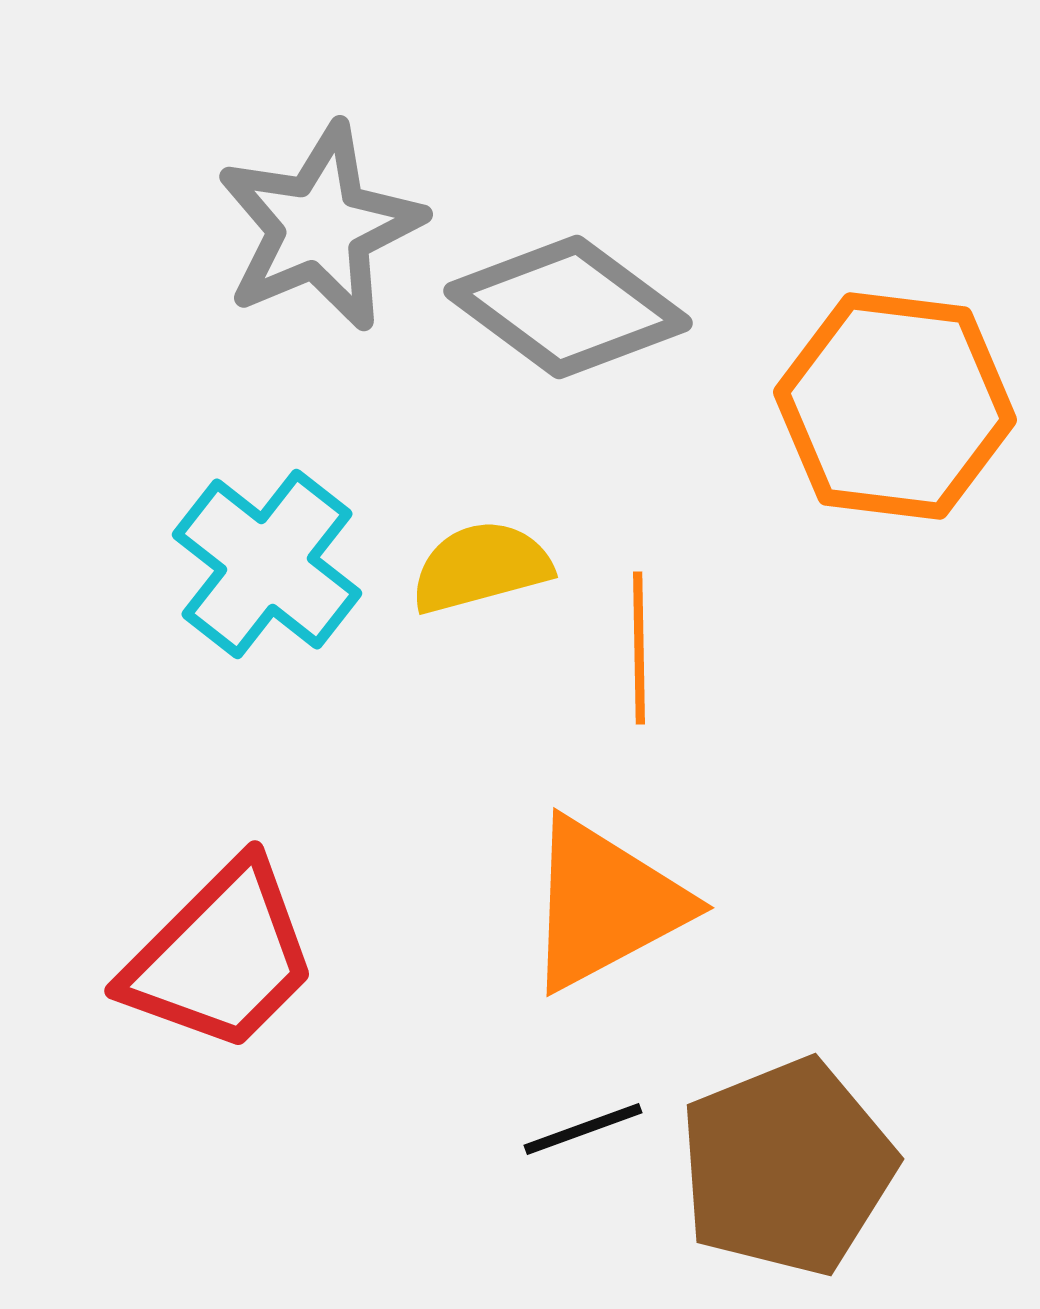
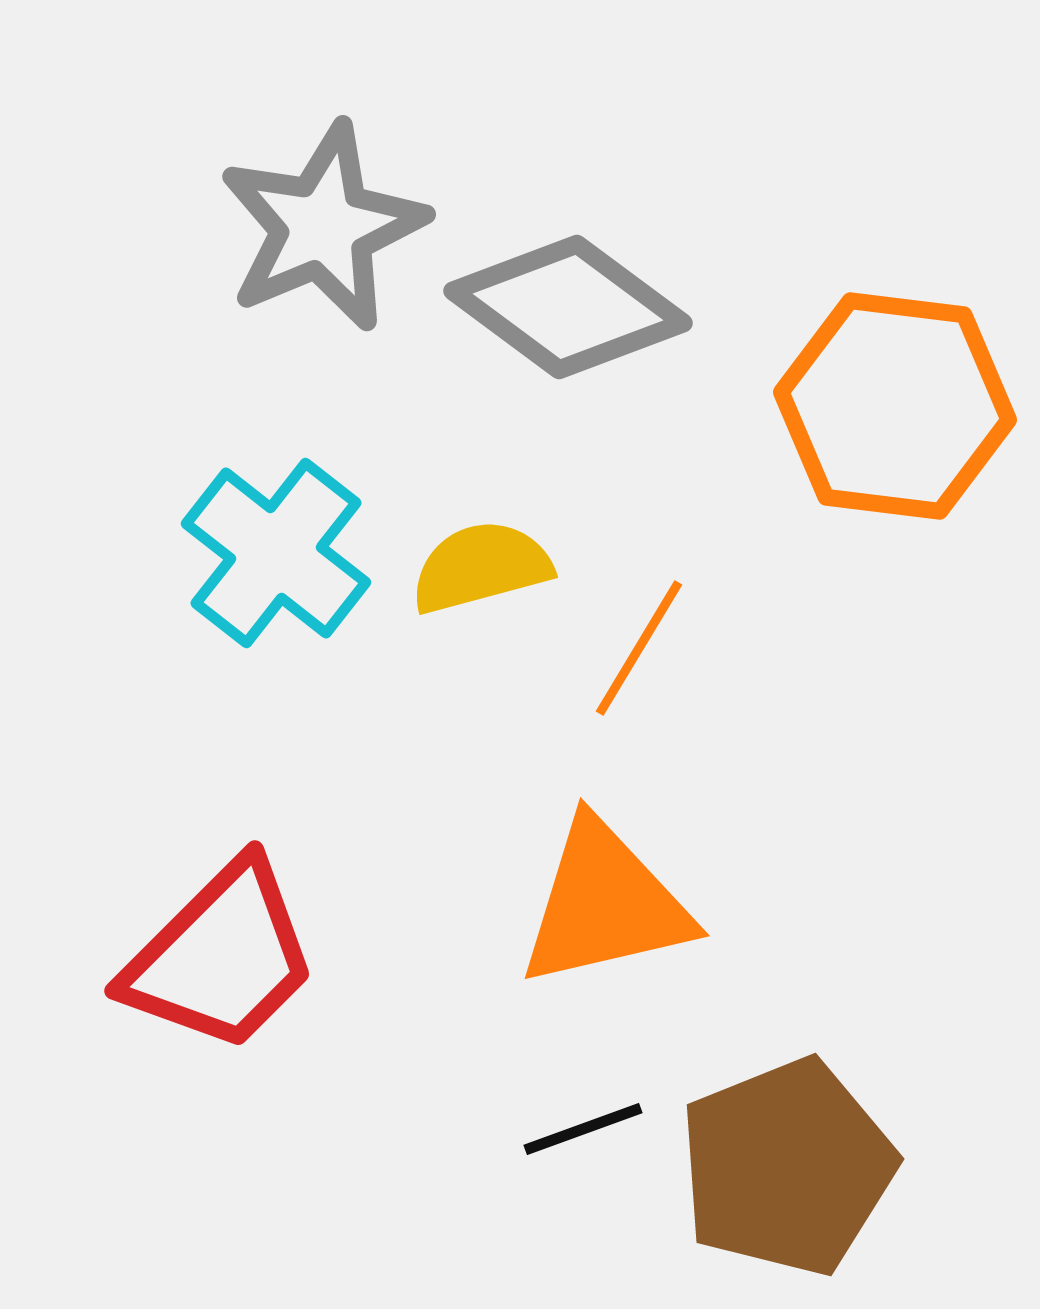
gray star: moved 3 px right
cyan cross: moved 9 px right, 11 px up
orange line: rotated 32 degrees clockwise
orange triangle: rotated 15 degrees clockwise
